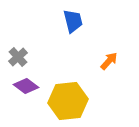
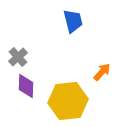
orange arrow: moved 7 px left, 11 px down
purple diamond: rotated 55 degrees clockwise
